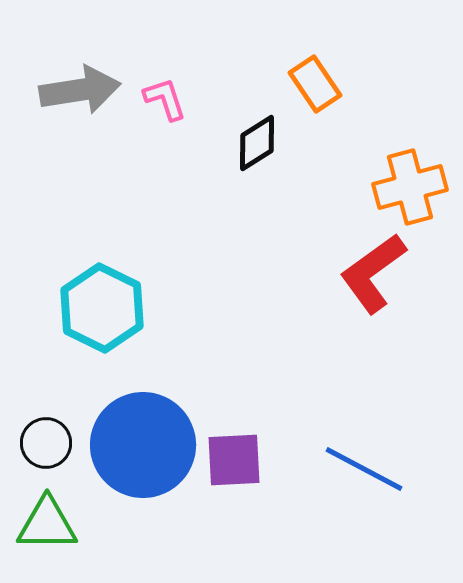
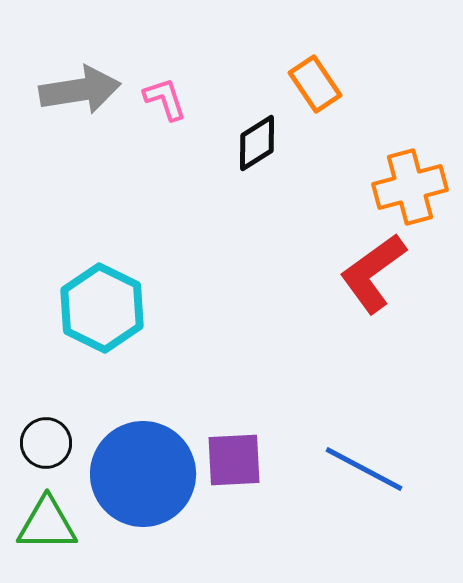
blue circle: moved 29 px down
